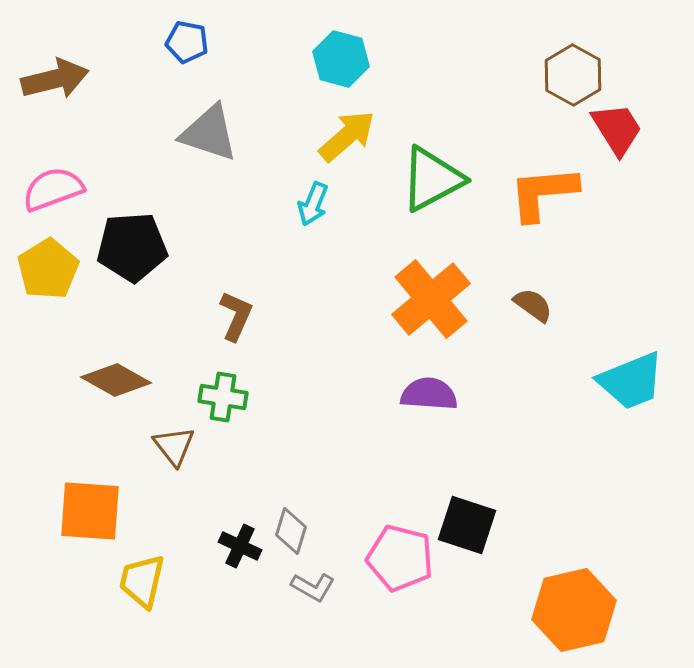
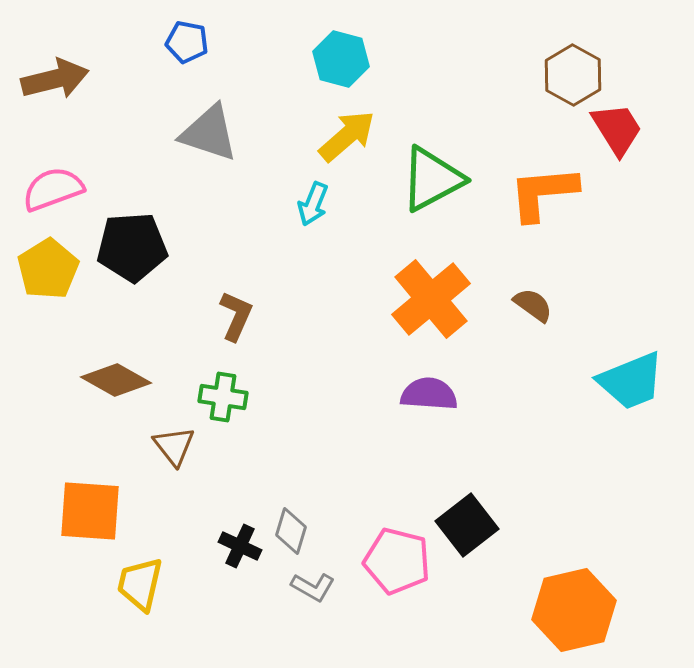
black square: rotated 34 degrees clockwise
pink pentagon: moved 3 px left, 3 px down
yellow trapezoid: moved 2 px left, 3 px down
